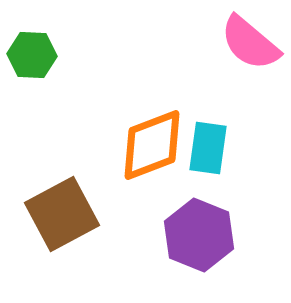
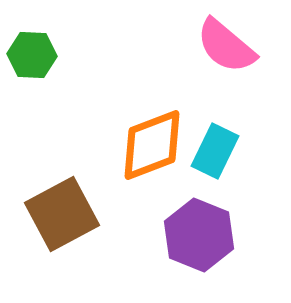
pink semicircle: moved 24 px left, 3 px down
cyan rectangle: moved 7 px right, 3 px down; rotated 18 degrees clockwise
